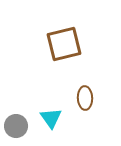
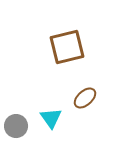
brown square: moved 3 px right, 3 px down
brown ellipse: rotated 50 degrees clockwise
